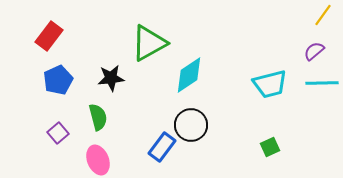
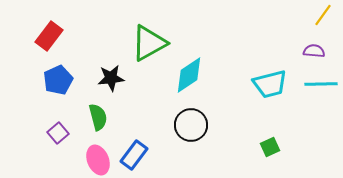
purple semicircle: rotated 45 degrees clockwise
cyan line: moved 1 px left, 1 px down
blue rectangle: moved 28 px left, 8 px down
